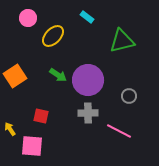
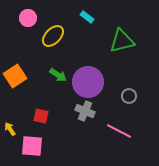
purple circle: moved 2 px down
gray cross: moved 3 px left, 2 px up; rotated 24 degrees clockwise
